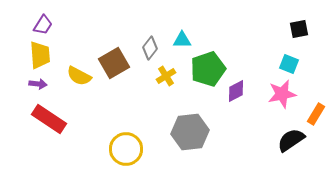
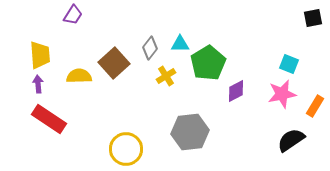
purple trapezoid: moved 30 px right, 10 px up
black square: moved 14 px right, 11 px up
cyan triangle: moved 2 px left, 4 px down
brown square: rotated 12 degrees counterclockwise
green pentagon: moved 6 px up; rotated 12 degrees counterclockwise
yellow semicircle: rotated 150 degrees clockwise
purple arrow: rotated 102 degrees counterclockwise
orange rectangle: moved 1 px left, 8 px up
